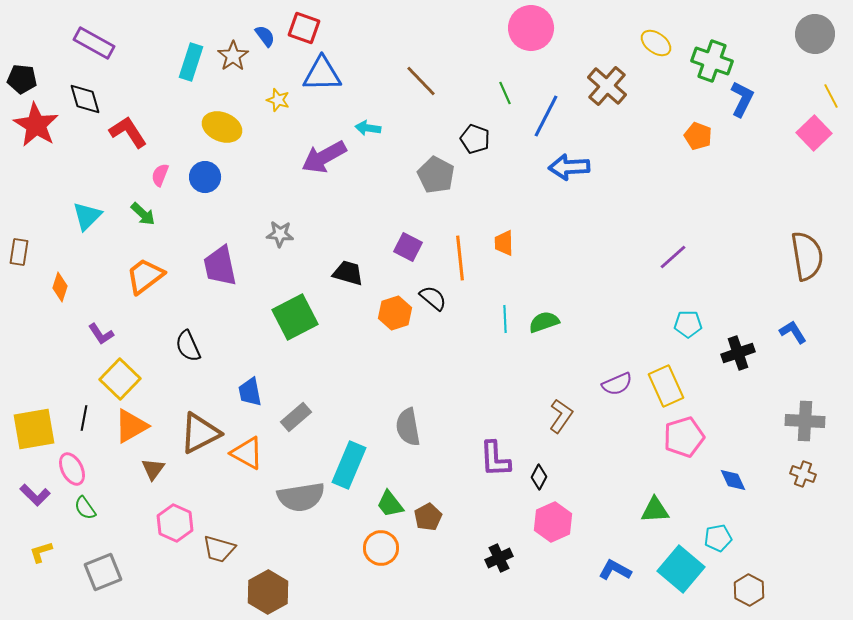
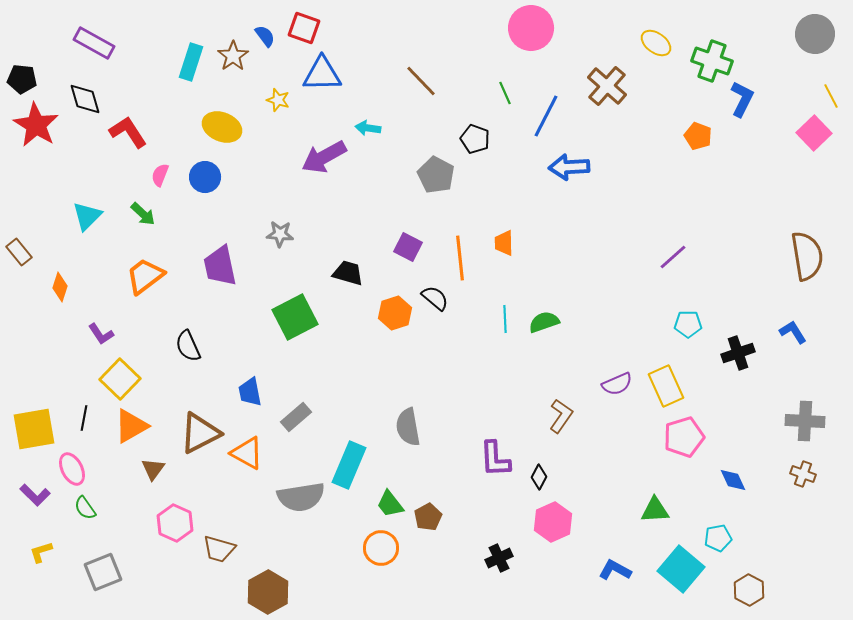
brown rectangle at (19, 252): rotated 48 degrees counterclockwise
black semicircle at (433, 298): moved 2 px right
